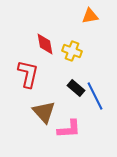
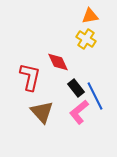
red diamond: moved 13 px right, 18 px down; rotated 15 degrees counterclockwise
yellow cross: moved 14 px right, 12 px up; rotated 12 degrees clockwise
red L-shape: moved 2 px right, 3 px down
black rectangle: rotated 12 degrees clockwise
brown triangle: moved 2 px left
pink L-shape: moved 10 px right, 17 px up; rotated 145 degrees clockwise
